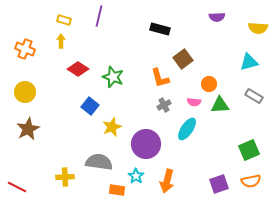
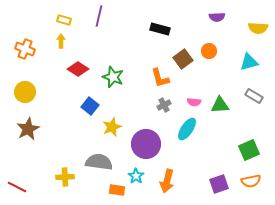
orange circle: moved 33 px up
